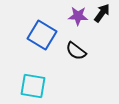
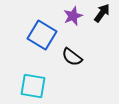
purple star: moved 5 px left; rotated 24 degrees counterclockwise
black semicircle: moved 4 px left, 6 px down
